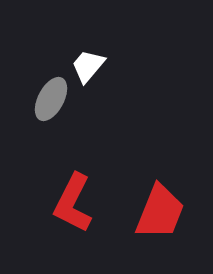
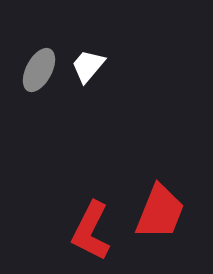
gray ellipse: moved 12 px left, 29 px up
red L-shape: moved 18 px right, 28 px down
